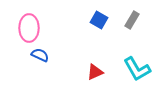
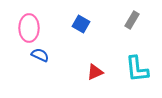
blue square: moved 18 px left, 4 px down
cyan L-shape: rotated 24 degrees clockwise
